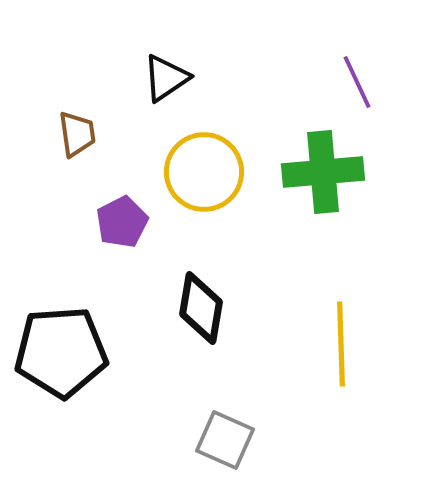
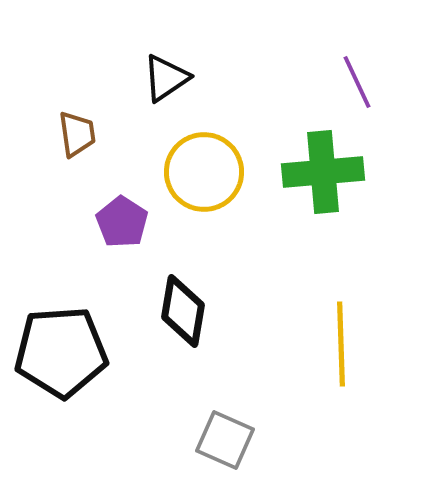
purple pentagon: rotated 12 degrees counterclockwise
black diamond: moved 18 px left, 3 px down
